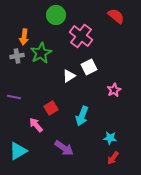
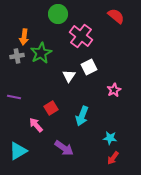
green circle: moved 2 px right, 1 px up
white triangle: rotated 24 degrees counterclockwise
